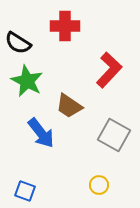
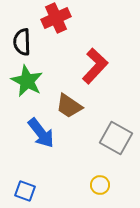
red cross: moved 9 px left, 8 px up; rotated 24 degrees counterclockwise
black semicircle: moved 4 px right, 1 px up; rotated 56 degrees clockwise
red L-shape: moved 14 px left, 4 px up
gray square: moved 2 px right, 3 px down
yellow circle: moved 1 px right
